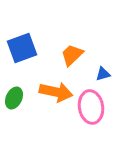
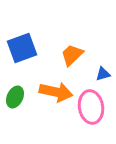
green ellipse: moved 1 px right, 1 px up
